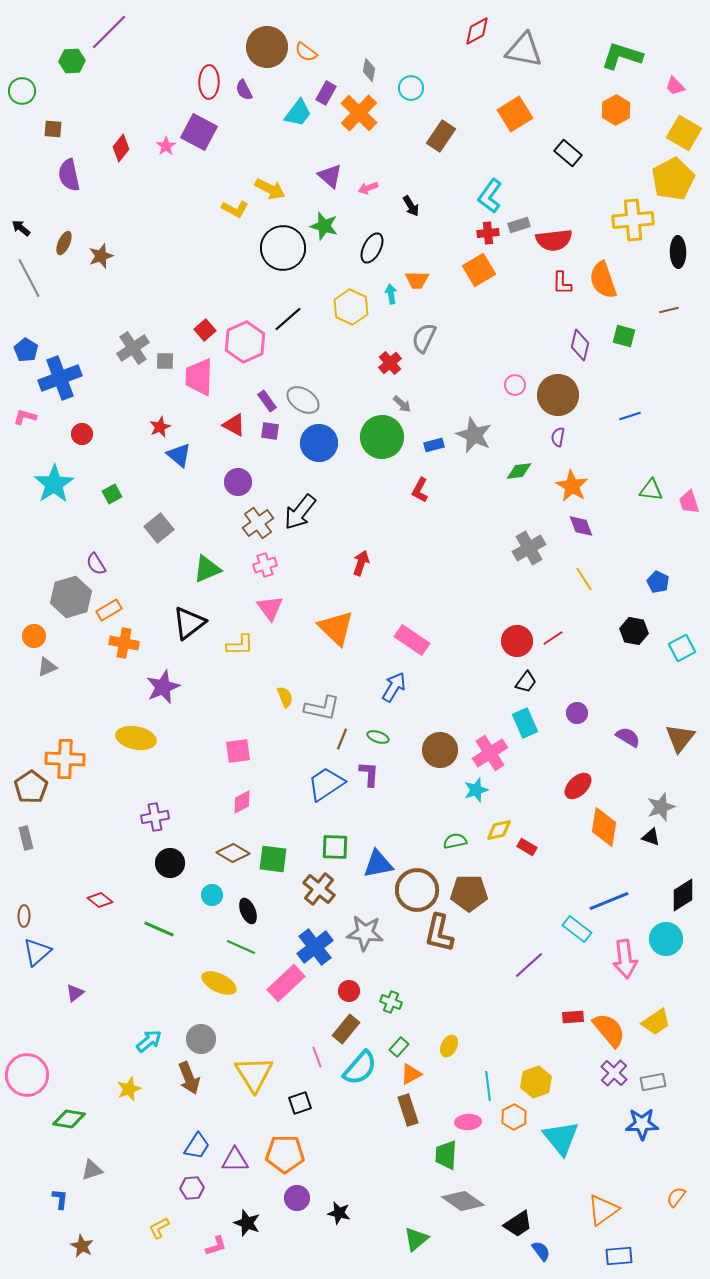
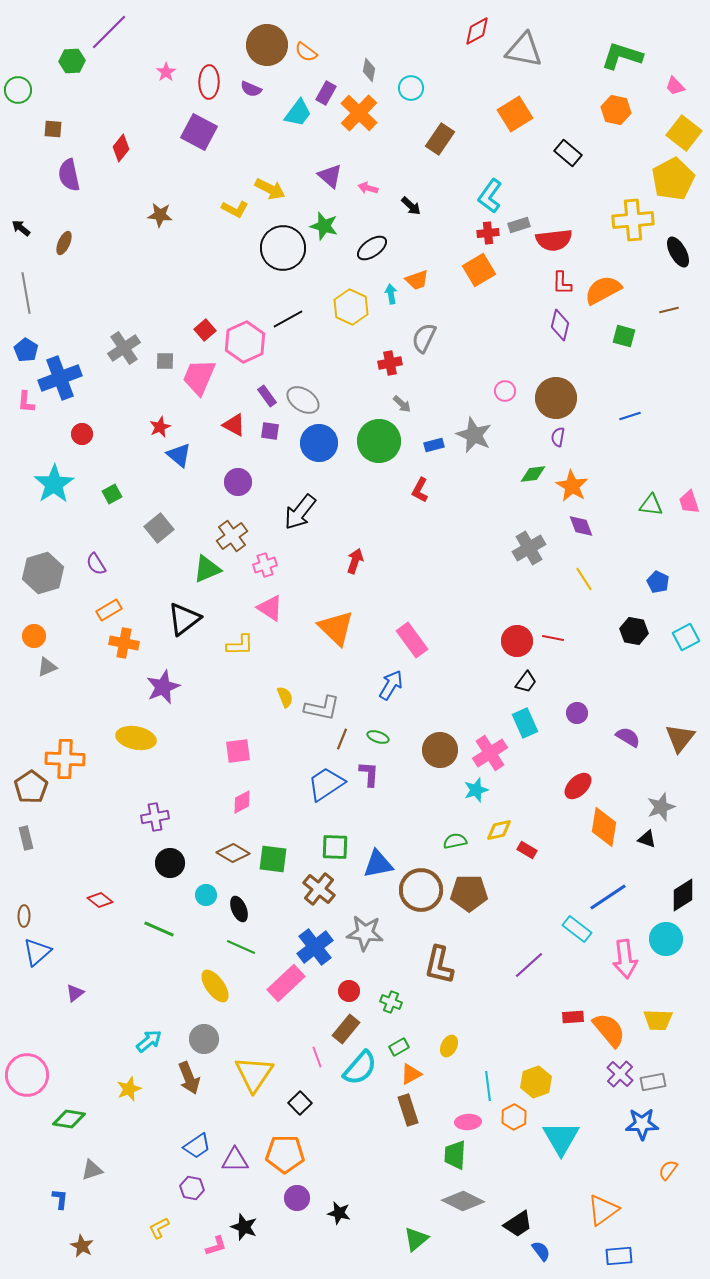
brown circle at (267, 47): moved 2 px up
purple semicircle at (244, 90): moved 7 px right, 1 px up; rotated 40 degrees counterclockwise
green circle at (22, 91): moved 4 px left, 1 px up
orange hexagon at (616, 110): rotated 20 degrees counterclockwise
yellow square at (684, 133): rotated 8 degrees clockwise
brown rectangle at (441, 136): moved 1 px left, 3 px down
pink star at (166, 146): moved 74 px up
pink arrow at (368, 188): rotated 36 degrees clockwise
black arrow at (411, 206): rotated 15 degrees counterclockwise
black ellipse at (372, 248): rotated 28 degrees clockwise
black ellipse at (678, 252): rotated 28 degrees counterclockwise
brown star at (101, 256): moved 59 px right, 41 px up; rotated 25 degrees clockwise
gray line at (29, 278): moved 3 px left, 15 px down; rotated 18 degrees clockwise
orange trapezoid at (417, 280): rotated 20 degrees counterclockwise
orange semicircle at (603, 280): moved 10 px down; rotated 81 degrees clockwise
black line at (288, 319): rotated 12 degrees clockwise
purple diamond at (580, 345): moved 20 px left, 20 px up
gray cross at (133, 348): moved 9 px left
red cross at (390, 363): rotated 30 degrees clockwise
pink trapezoid at (199, 377): rotated 21 degrees clockwise
pink circle at (515, 385): moved 10 px left, 6 px down
brown circle at (558, 395): moved 2 px left, 3 px down
purple rectangle at (267, 401): moved 5 px up
pink L-shape at (25, 417): moved 1 px right, 15 px up; rotated 100 degrees counterclockwise
green circle at (382, 437): moved 3 px left, 4 px down
green diamond at (519, 471): moved 14 px right, 3 px down
green triangle at (651, 490): moved 15 px down
brown cross at (258, 523): moved 26 px left, 13 px down
red arrow at (361, 563): moved 6 px left, 2 px up
gray hexagon at (71, 597): moved 28 px left, 24 px up
pink triangle at (270, 608): rotated 20 degrees counterclockwise
black triangle at (189, 623): moved 5 px left, 4 px up
red line at (553, 638): rotated 45 degrees clockwise
pink rectangle at (412, 640): rotated 20 degrees clockwise
cyan square at (682, 648): moved 4 px right, 11 px up
blue arrow at (394, 687): moved 3 px left, 2 px up
black triangle at (651, 837): moved 4 px left, 2 px down
red rectangle at (527, 847): moved 3 px down
brown circle at (417, 890): moved 4 px right
cyan circle at (212, 895): moved 6 px left
blue line at (609, 901): moved 1 px left, 4 px up; rotated 12 degrees counterclockwise
black ellipse at (248, 911): moved 9 px left, 2 px up
brown L-shape at (439, 933): moved 32 px down
yellow ellipse at (219, 983): moved 4 px left, 3 px down; rotated 28 degrees clockwise
yellow trapezoid at (656, 1022): moved 2 px right, 2 px up; rotated 36 degrees clockwise
gray circle at (201, 1039): moved 3 px right
green rectangle at (399, 1047): rotated 18 degrees clockwise
purple cross at (614, 1073): moved 6 px right, 1 px down
yellow triangle at (254, 1074): rotated 6 degrees clockwise
black square at (300, 1103): rotated 25 degrees counterclockwise
cyan triangle at (561, 1138): rotated 9 degrees clockwise
blue trapezoid at (197, 1146): rotated 24 degrees clockwise
green trapezoid at (446, 1155): moved 9 px right
purple hexagon at (192, 1188): rotated 15 degrees clockwise
orange semicircle at (676, 1197): moved 8 px left, 27 px up
gray diamond at (463, 1201): rotated 9 degrees counterclockwise
black star at (247, 1223): moved 3 px left, 4 px down
